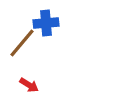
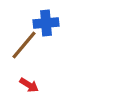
brown line: moved 2 px right, 2 px down
